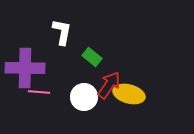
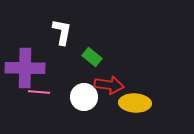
red arrow: rotated 64 degrees clockwise
yellow ellipse: moved 6 px right, 9 px down; rotated 12 degrees counterclockwise
